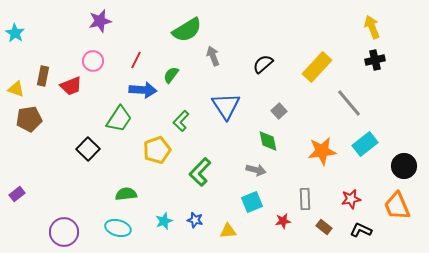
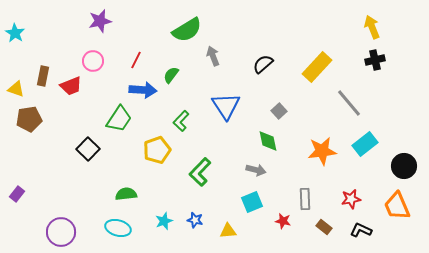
purple rectangle at (17, 194): rotated 14 degrees counterclockwise
red star at (283, 221): rotated 21 degrees clockwise
purple circle at (64, 232): moved 3 px left
